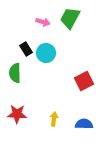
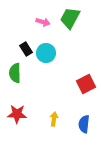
red square: moved 2 px right, 3 px down
blue semicircle: rotated 84 degrees counterclockwise
